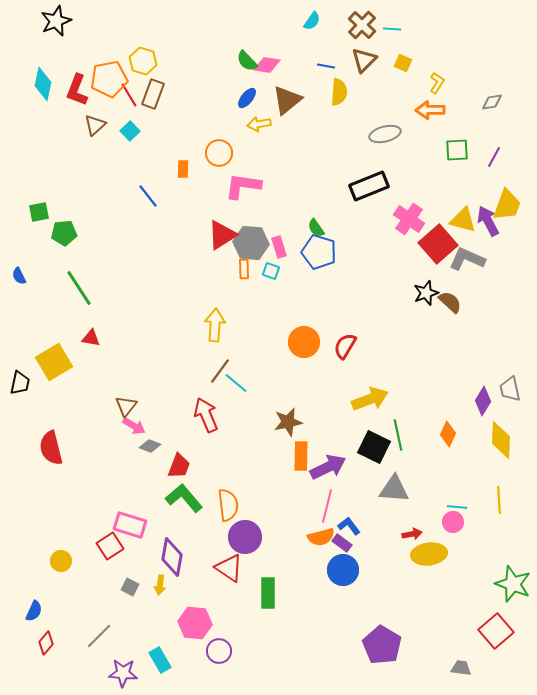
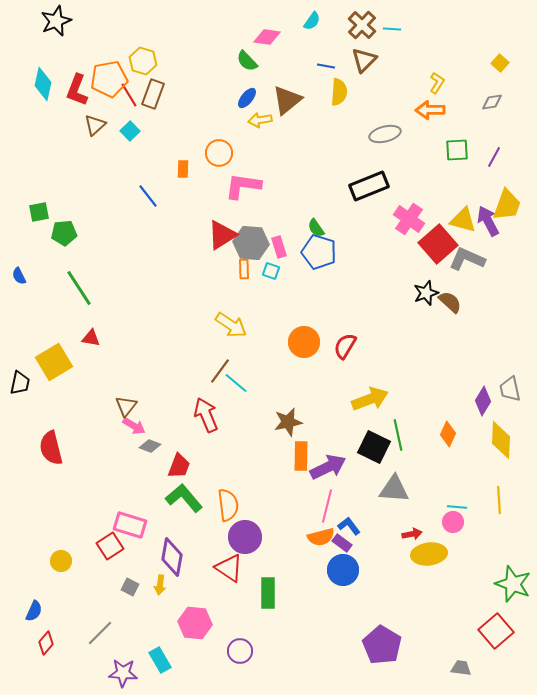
yellow square at (403, 63): moved 97 px right; rotated 18 degrees clockwise
pink diamond at (267, 65): moved 28 px up
yellow arrow at (259, 124): moved 1 px right, 4 px up
yellow arrow at (215, 325): moved 16 px right; rotated 120 degrees clockwise
gray line at (99, 636): moved 1 px right, 3 px up
purple circle at (219, 651): moved 21 px right
